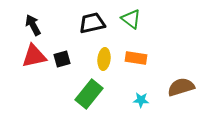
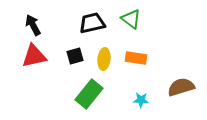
black square: moved 13 px right, 3 px up
